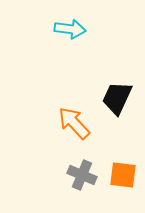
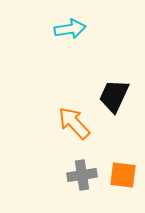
cyan arrow: rotated 16 degrees counterclockwise
black trapezoid: moved 3 px left, 2 px up
gray cross: rotated 32 degrees counterclockwise
